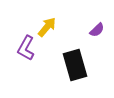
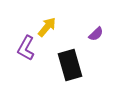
purple semicircle: moved 1 px left, 4 px down
black rectangle: moved 5 px left
